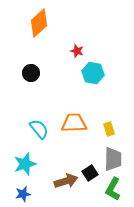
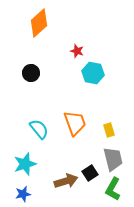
orange trapezoid: moved 1 px right; rotated 72 degrees clockwise
yellow rectangle: moved 1 px down
gray trapezoid: rotated 15 degrees counterclockwise
